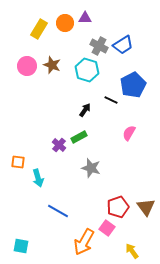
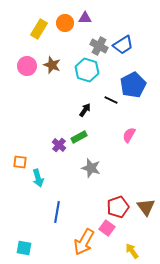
pink semicircle: moved 2 px down
orange square: moved 2 px right
blue line: moved 1 px left, 1 px down; rotated 70 degrees clockwise
cyan square: moved 3 px right, 2 px down
